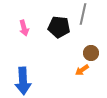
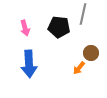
pink arrow: moved 1 px right
orange arrow: moved 3 px left, 2 px up; rotated 16 degrees counterclockwise
blue arrow: moved 6 px right, 17 px up
